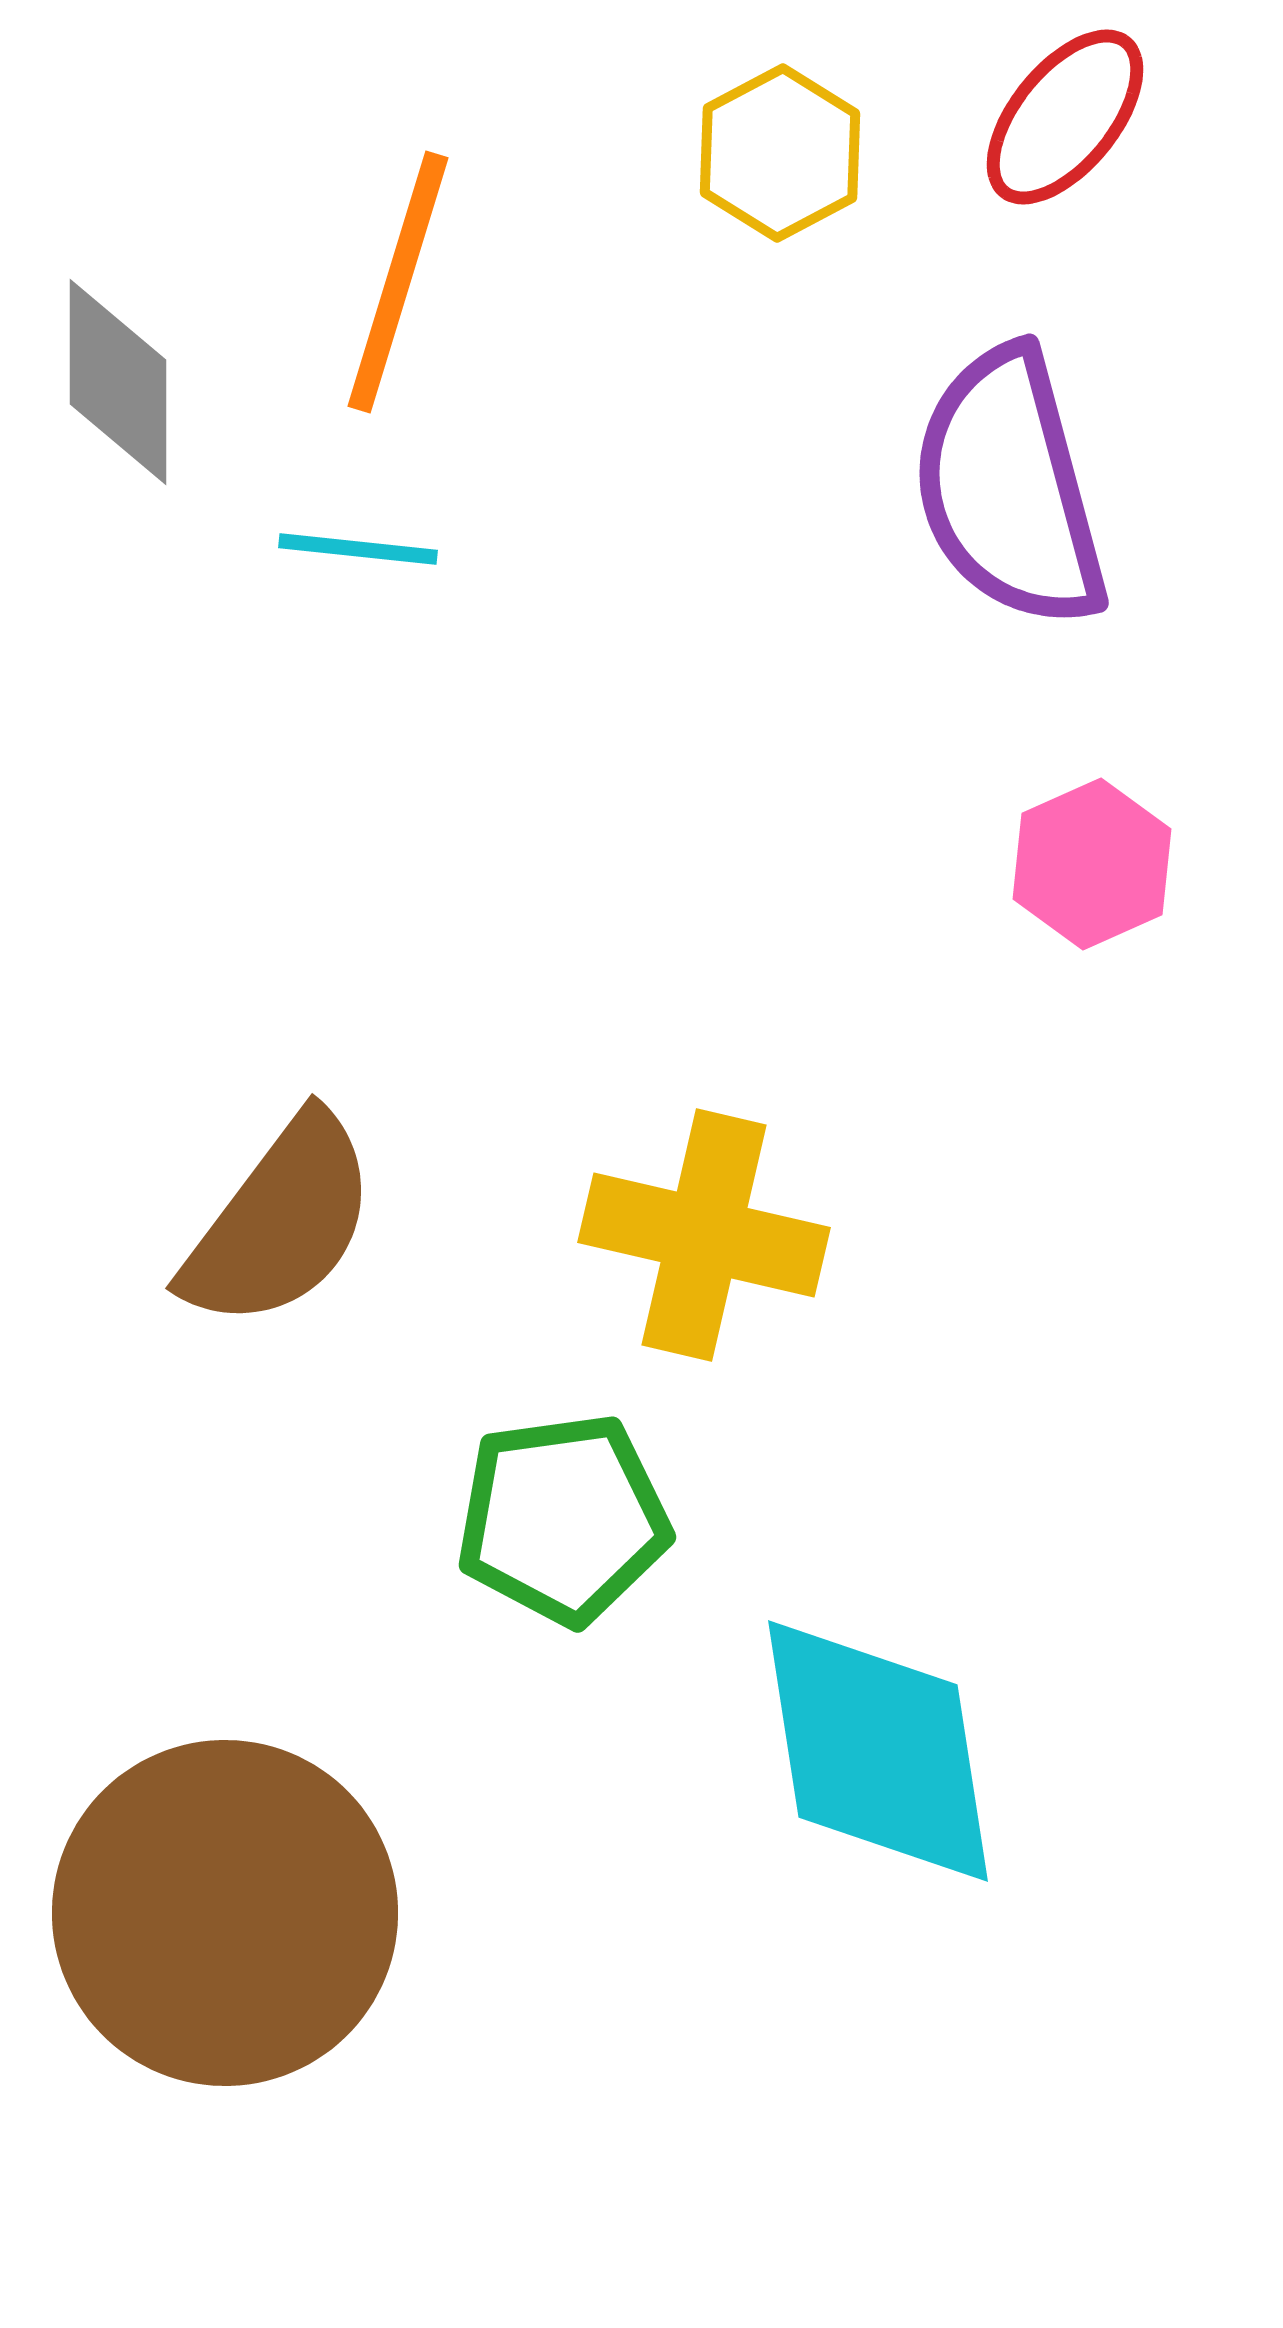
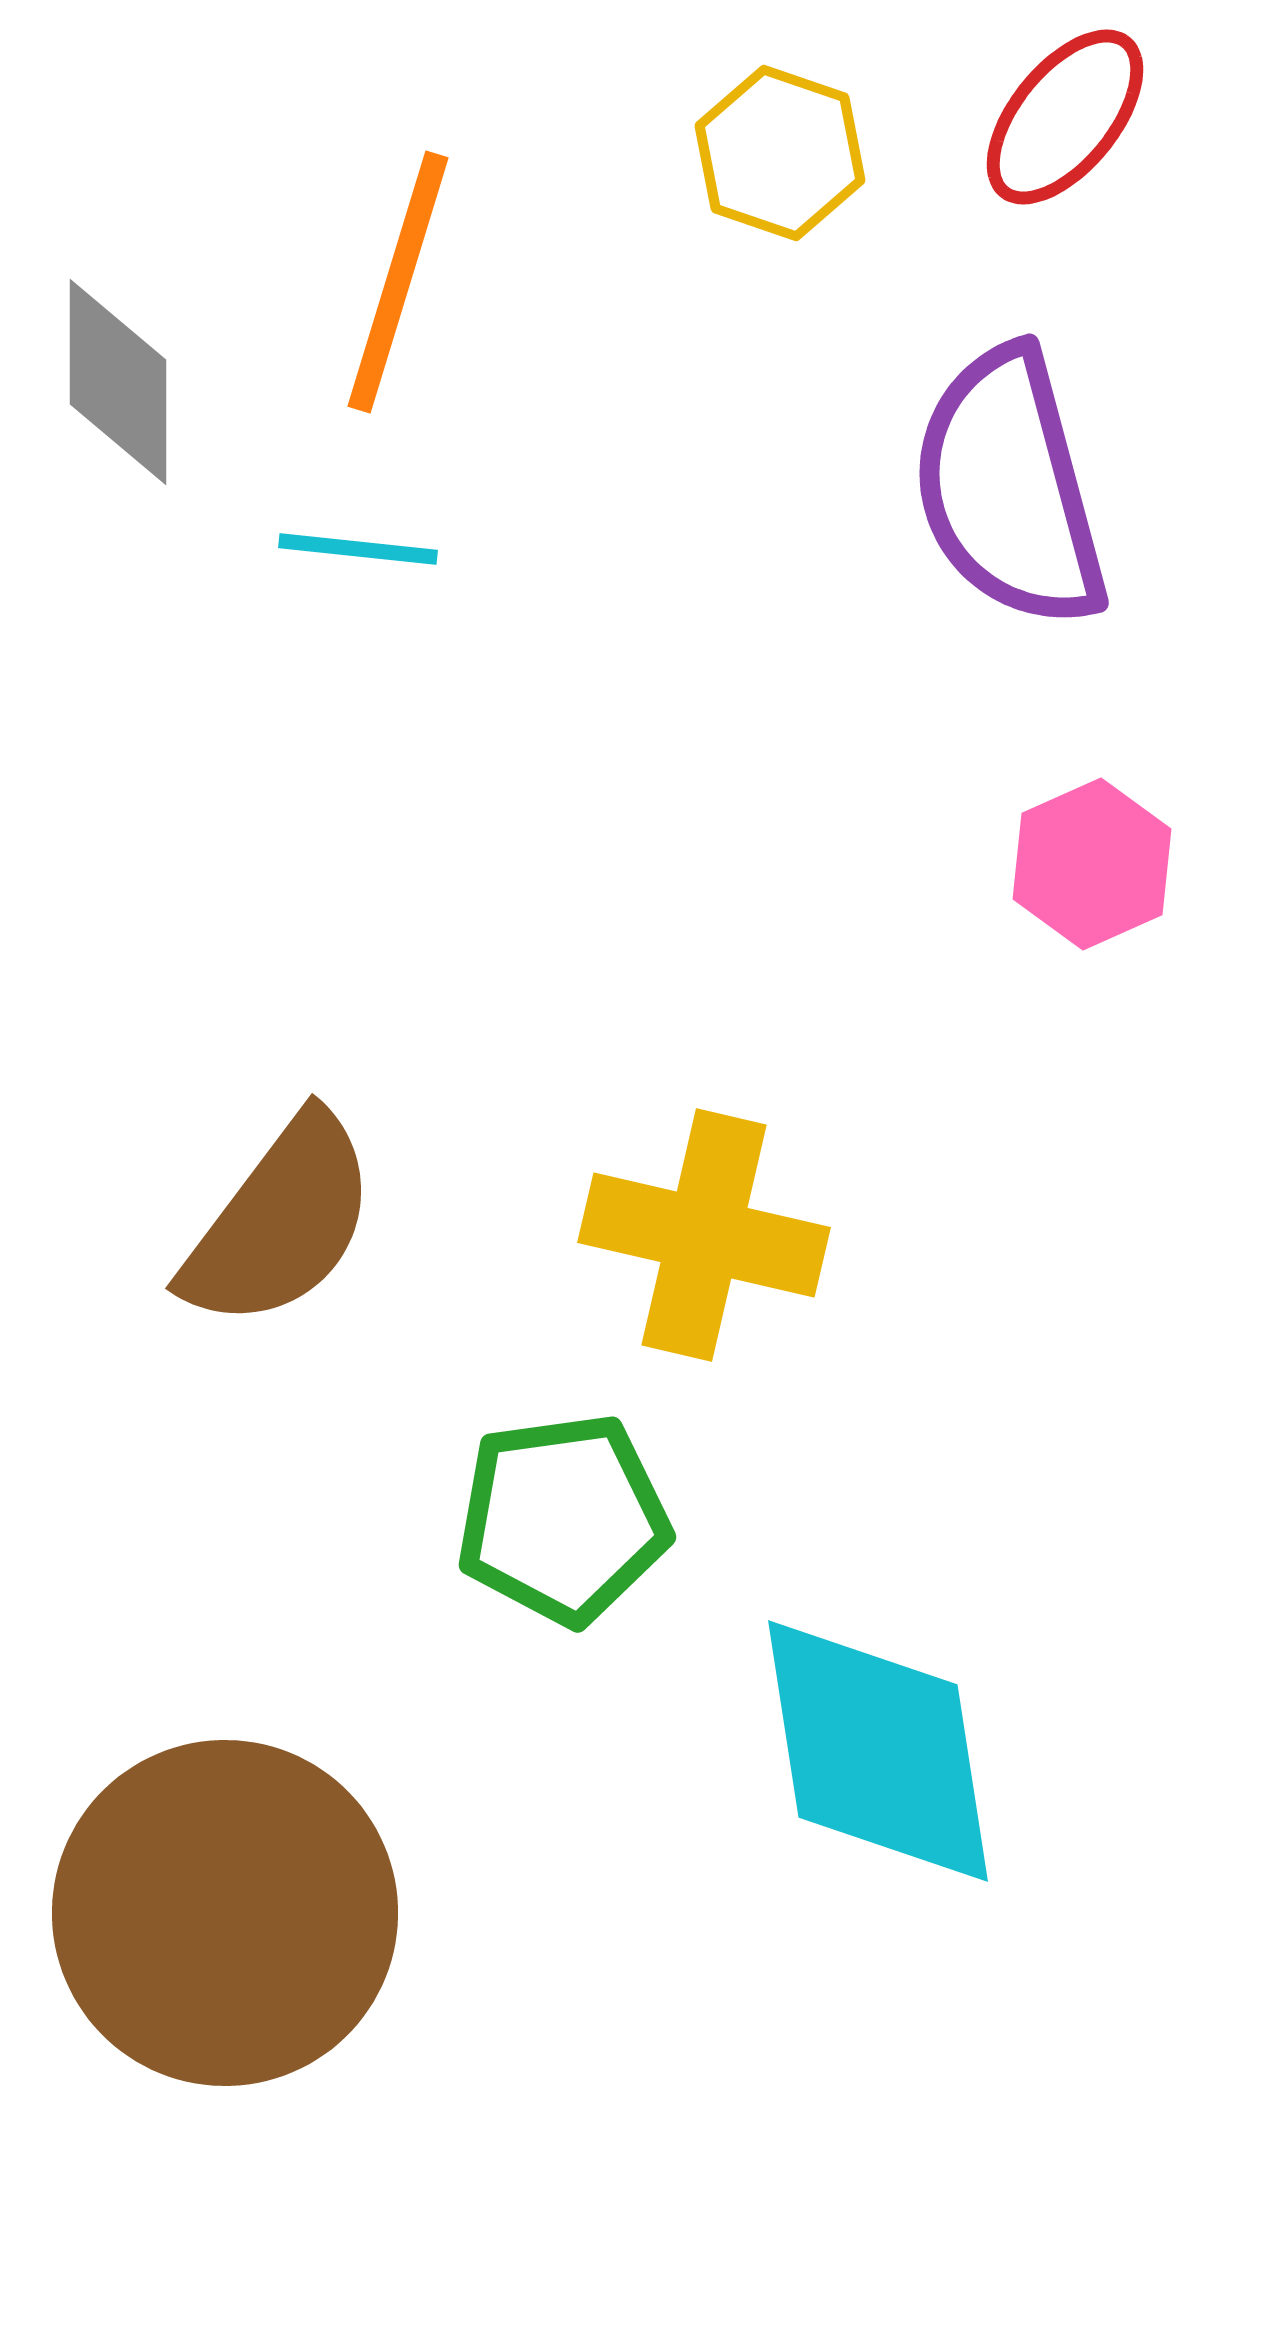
yellow hexagon: rotated 13 degrees counterclockwise
